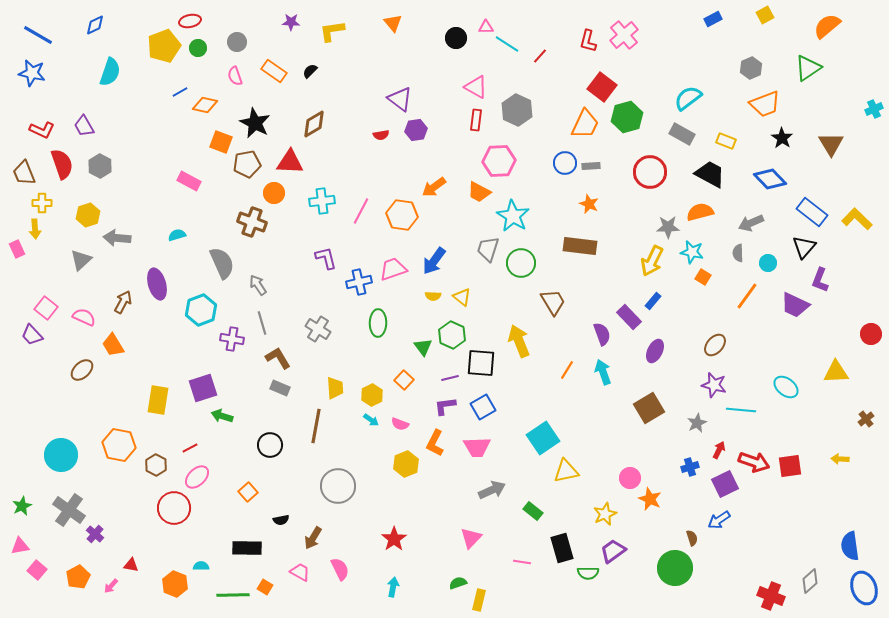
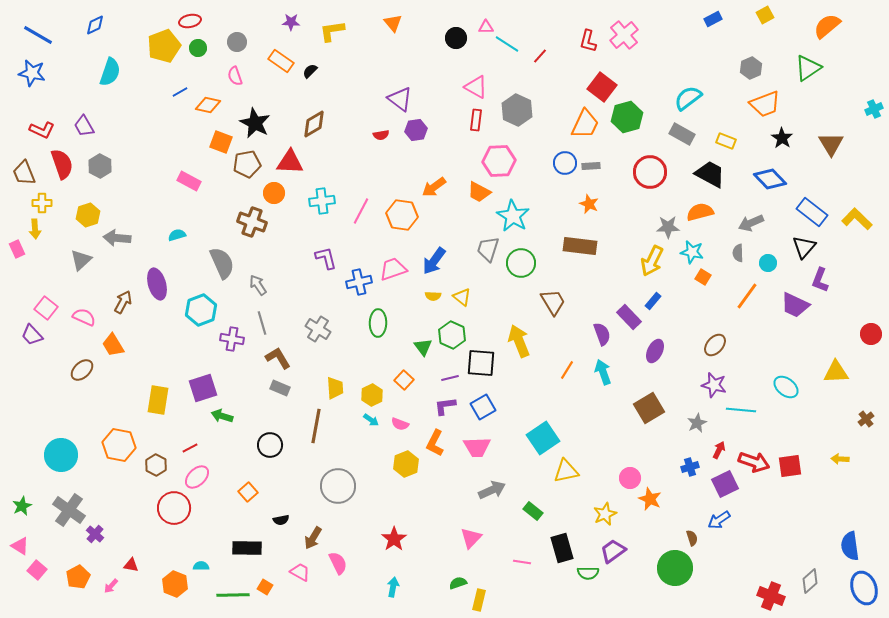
orange rectangle at (274, 71): moved 7 px right, 10 px up
orange diamond at (205, 105): moved 3 px right
pink triangle at (20, 546): rotated 42 degrees clockwise
pink semicircle at (340, 569): moved 2 px left, 6 px up
